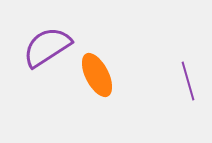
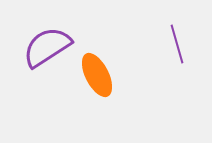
purple line: moved 11 px left, 37 px up
